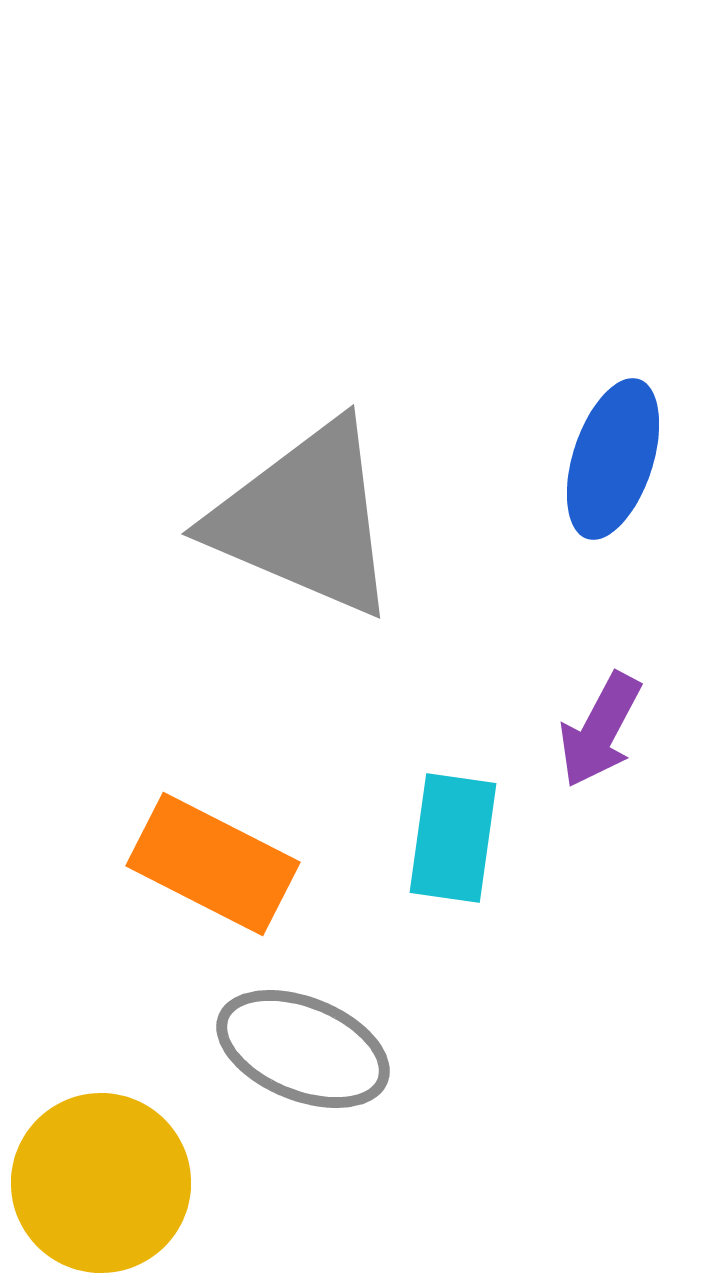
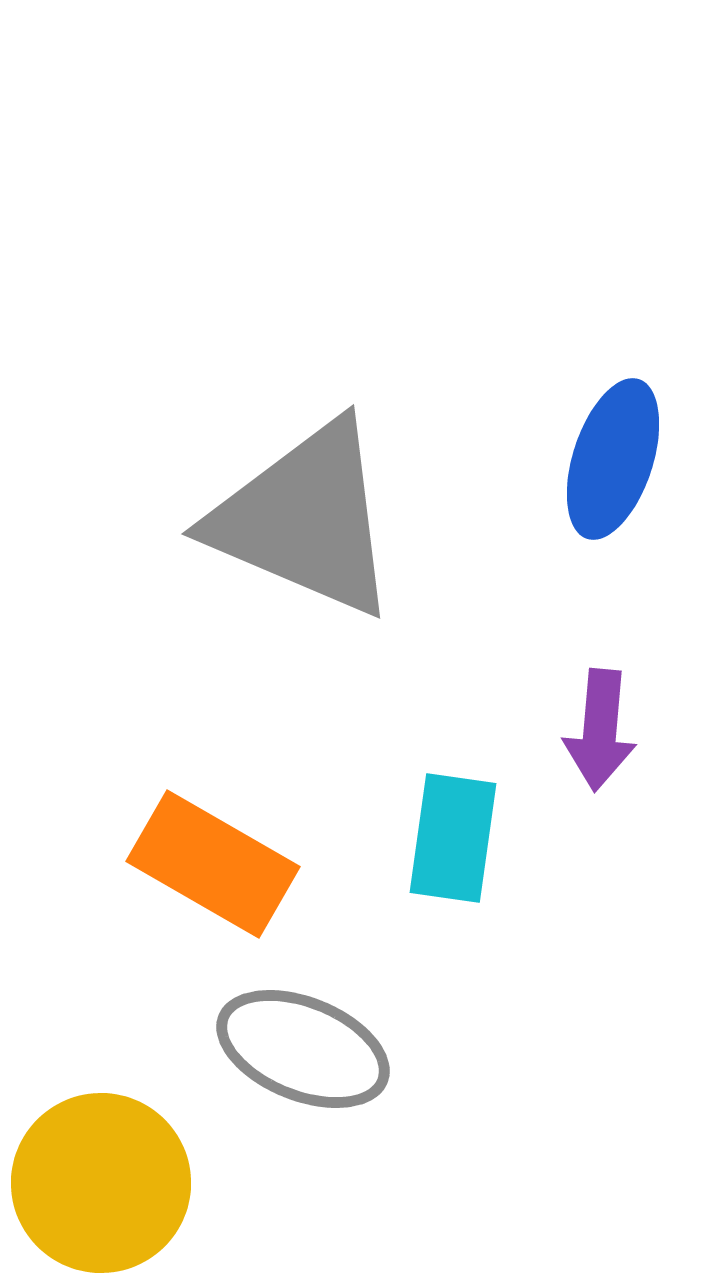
purple arrow: rotated 23 degrees counterclockwise
orange rectangle: rotated 3 degrees clockwise
